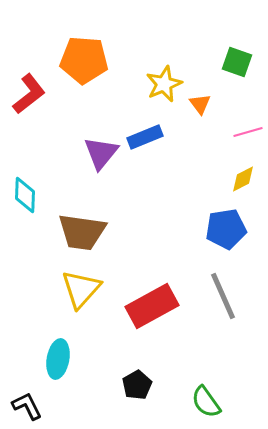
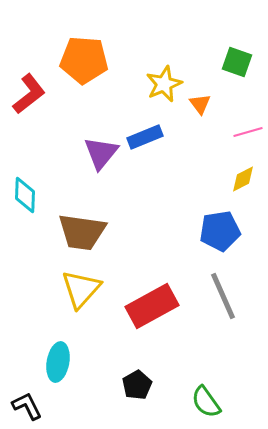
blue pentagon: moved 6 px left, 2 px down
cyan ellipse: moved 3 px down
